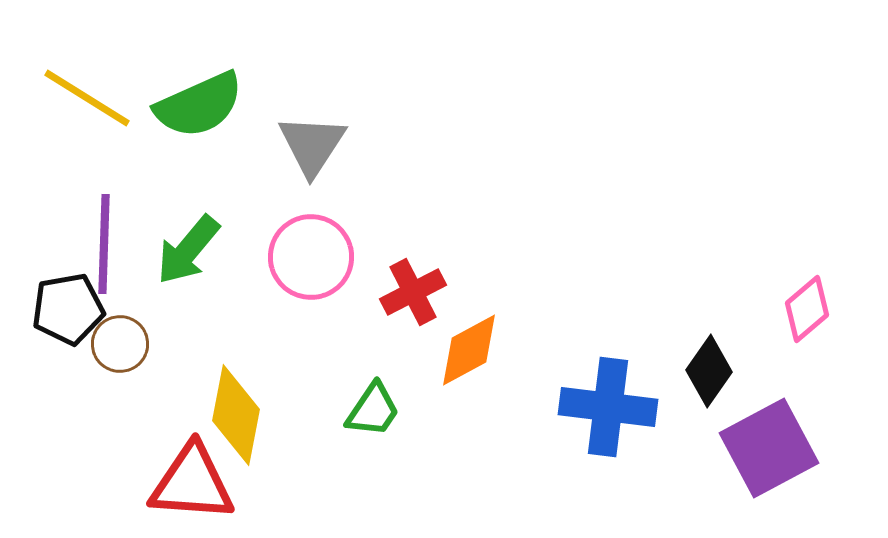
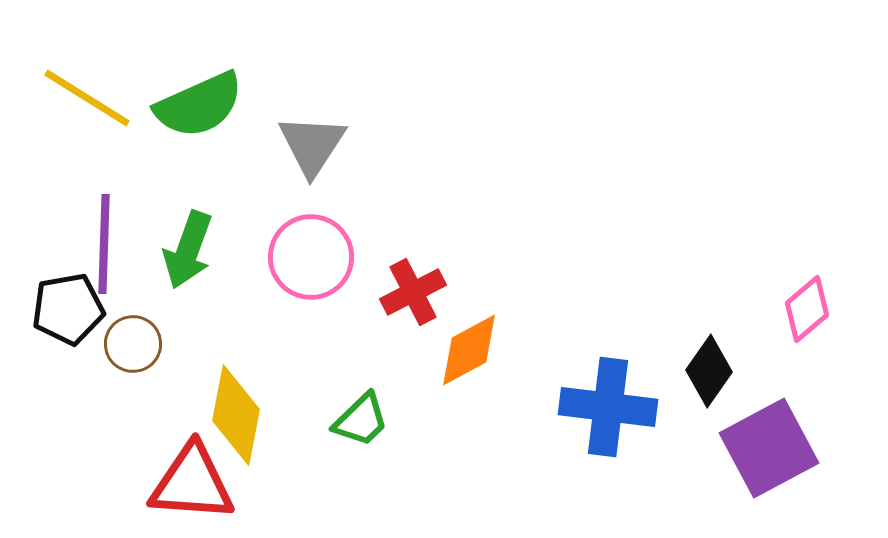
green arrow: rotated 20 degrees counterclockwise
brown circle: moved 13 px right
green trapezoid: moved 12 px left, 10 px down; rotated 12 degrees clockwise
